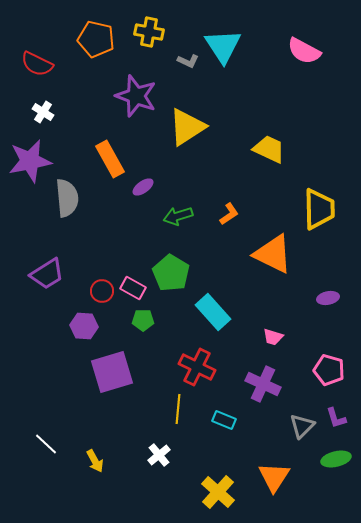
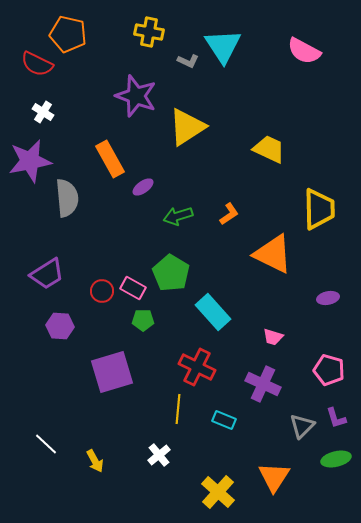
orange pentagon at (96, 39): moved 28 px left, 5 px up
purple hexagon at (84, 326): moved 24 px left
